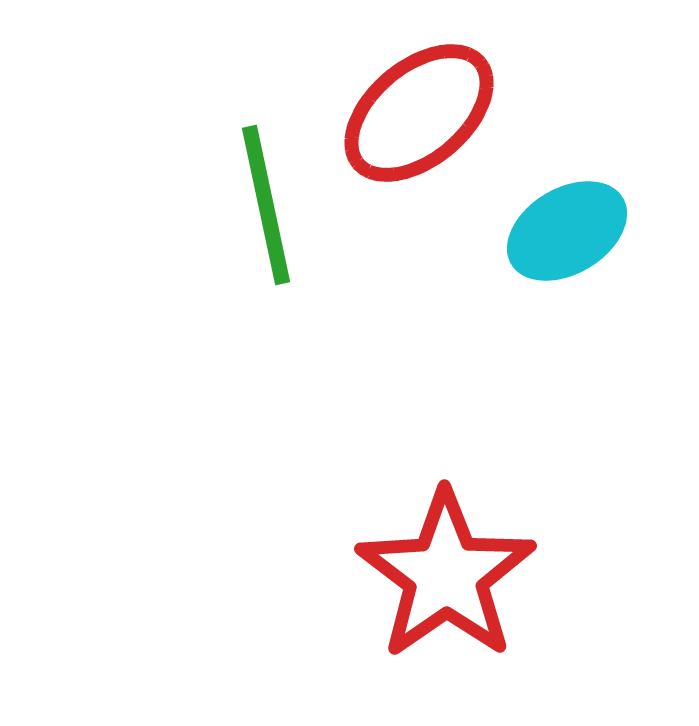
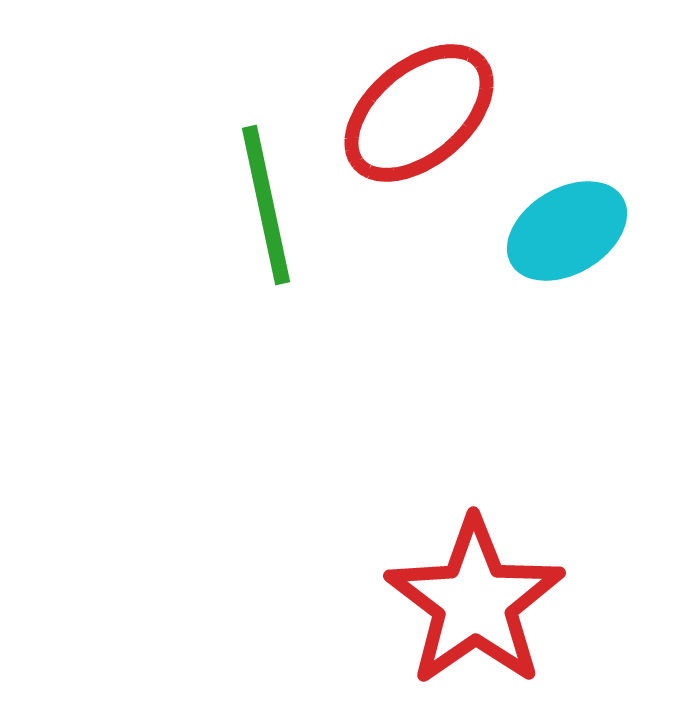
red star: moved 29 px right, 27 px down
